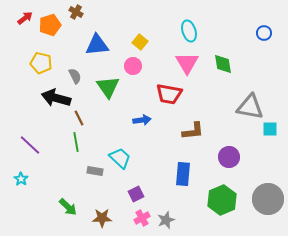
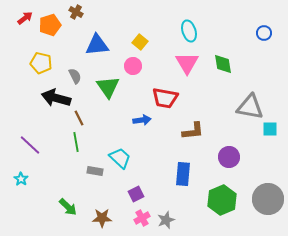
red trapezoid: moved 4 px left, 4 px down
